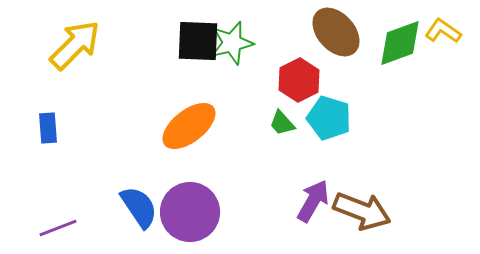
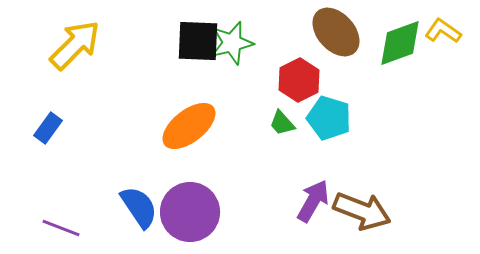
blue rectangle: rotated 40 degrees clockwise
purple line: moved 3 px right; rotated 42 degrees clockwise
